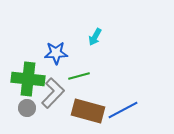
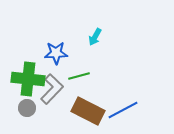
gray L-shape: moved 1 px left, 4 px up
brown rectangle: rotated 12 degrees clockwise
